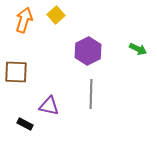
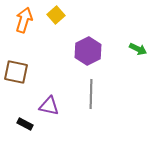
brown square: rotated 10 degrees clockwise
